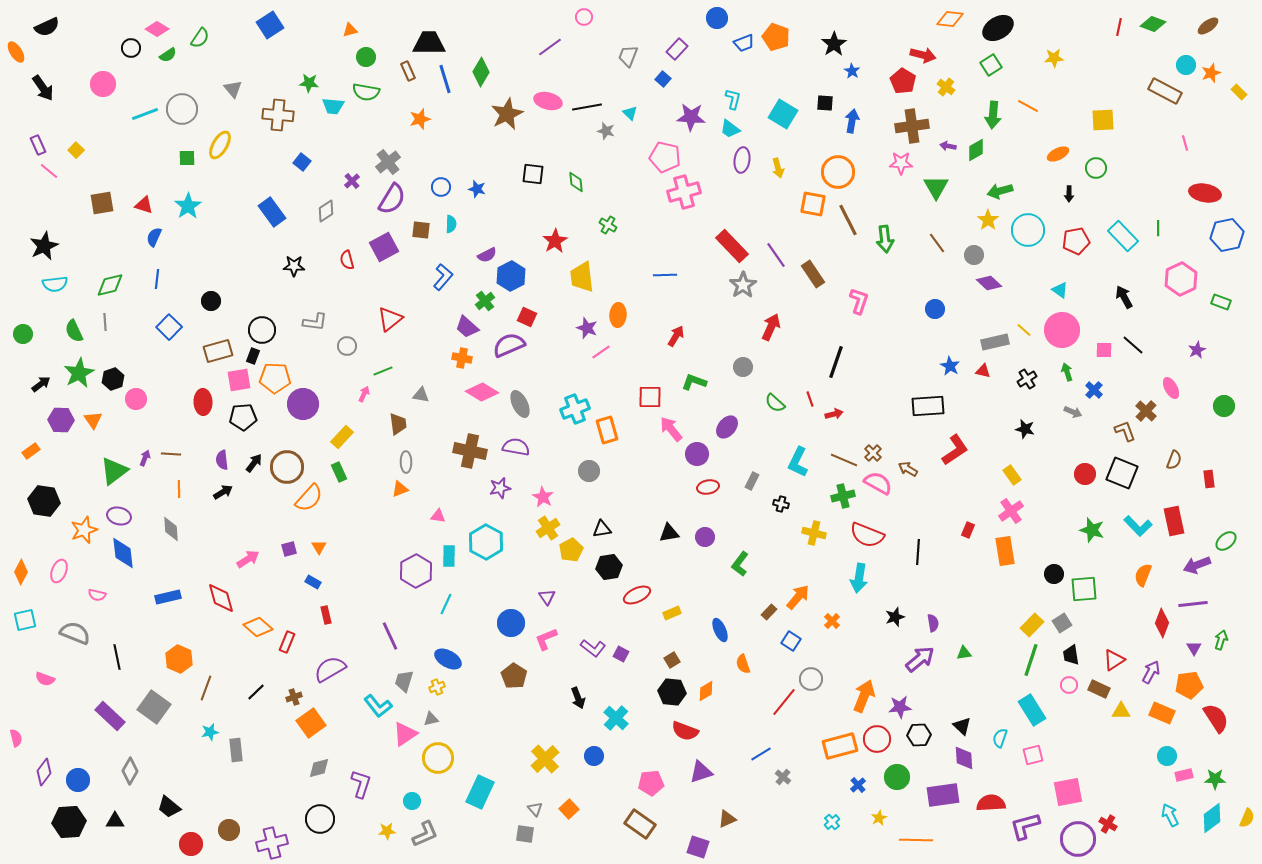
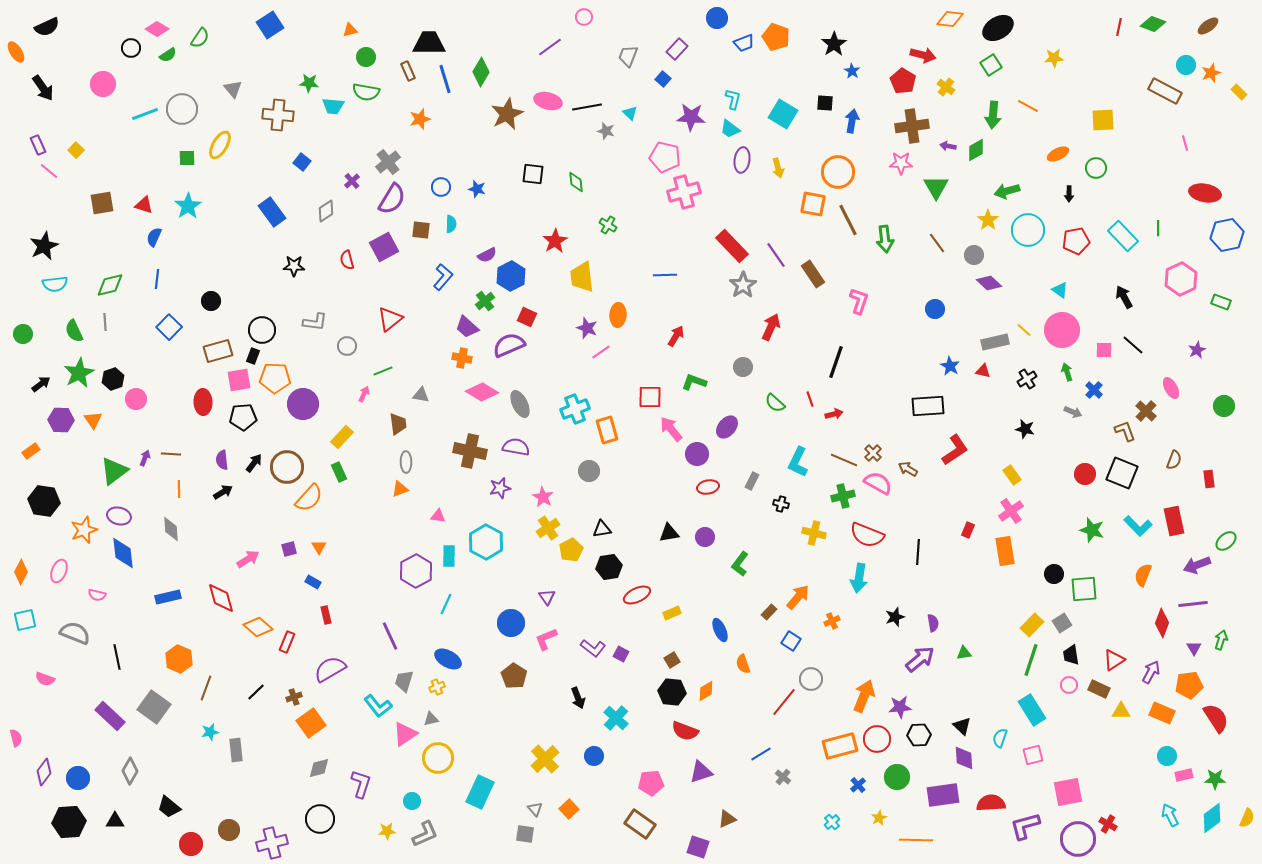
green arrow at (1000, 191): moved 7 px right
orange cross at (832, 621): rotated 21 degrees clockwise
blue circle at (78, 780): moved 2 px up
